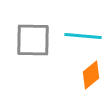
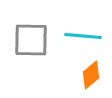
gray square: moved 2 px left
